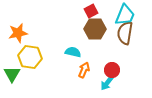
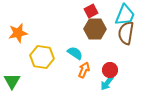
brown semicircle: moved 1 px right
cyan semicircle: moved 2 px right, 1 px down; rotated 21 degrees clockwise
yellow hexagon: moved 12 px right
red circle: moved 2 px left
green triangle: moved 7 px down
